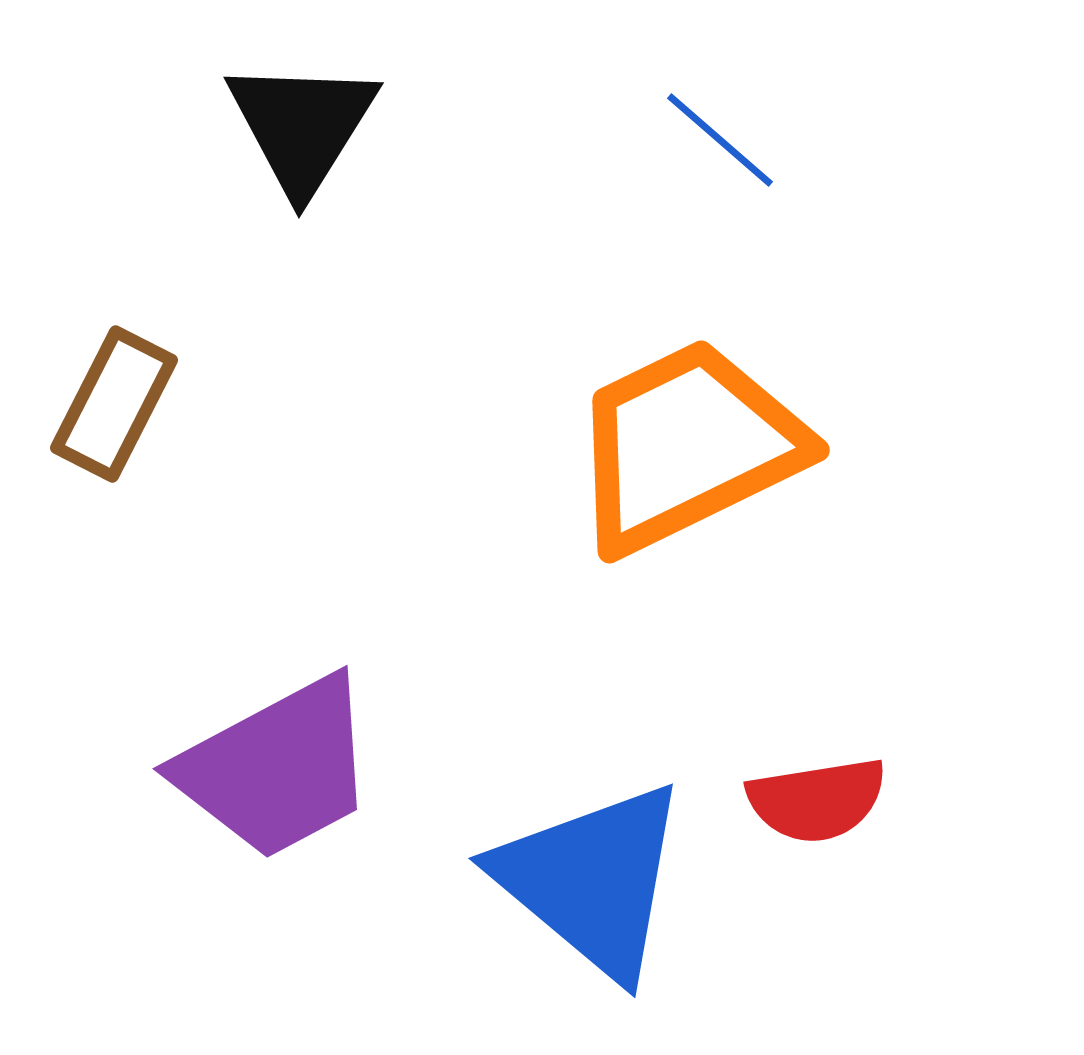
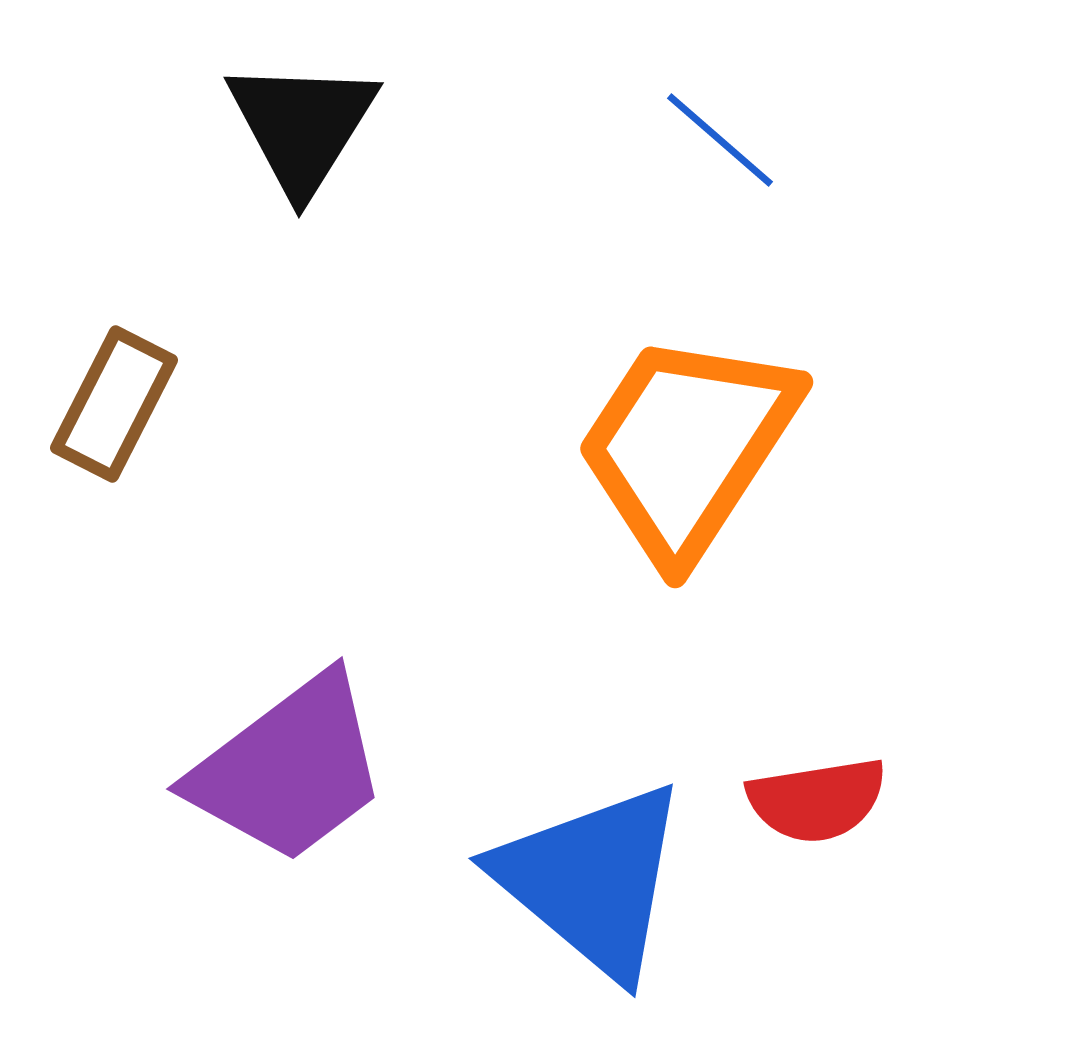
orange trapezoid: rotated 31 degrees counterclockwise
purple trapezoid: moved 12 px right, 1 px down; rotated 9 degrees counterclockwise
